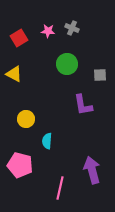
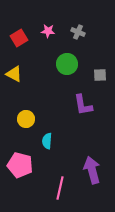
gray cross: moved 6 px right, 4 px down
